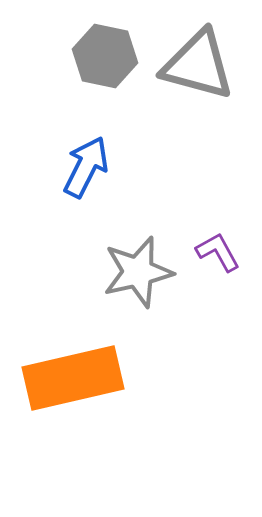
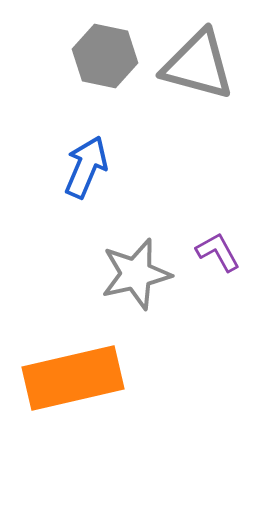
blue arrow: rotated 4 degrees counterclockwise
gray star: moved 2 px left, 2 px down
